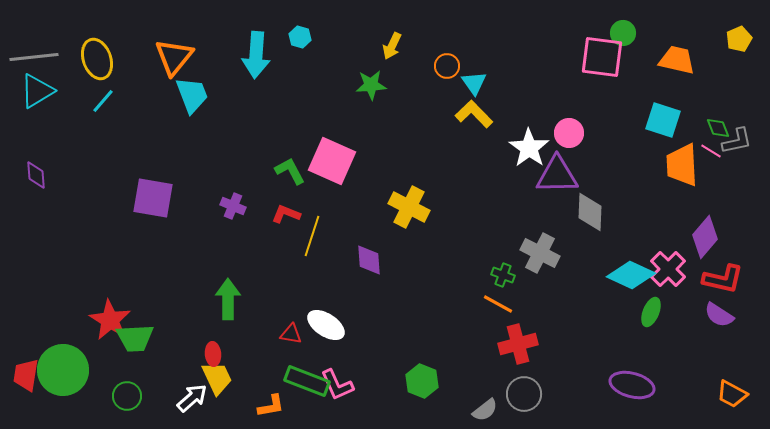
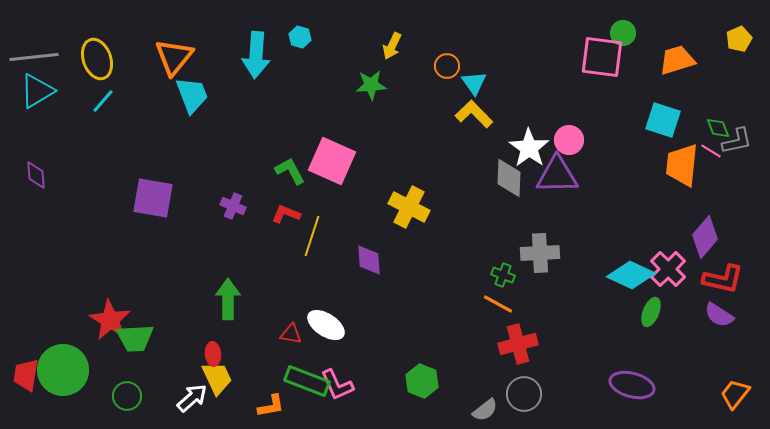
orange trapezoid at (677, 60): rotated 30 degrees counterclockwise
pink circle at (569, 133): moved 7 px down
orange trapezoid at (682, 165): rotated 9 degrees clockwise
gray diamond at (590, 212): moved 81 px left, 34 px up
gray cross at (540, 253): rotated 30 degrees counterclockwise
orange trapezoid at (732, 394): moved 3 px right; rotated 100 degrees clockwise
